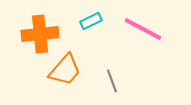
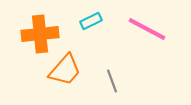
pink line: moved 4 px right
